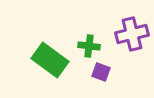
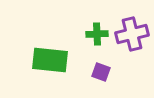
green cross: moved 8 px right, 12 px up; rotated 10 degrees counterclockwise
green rectangle: rotated 30 degrees counterclockwise
